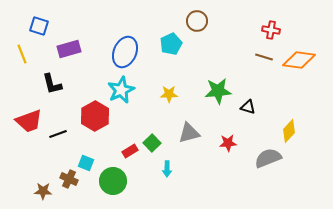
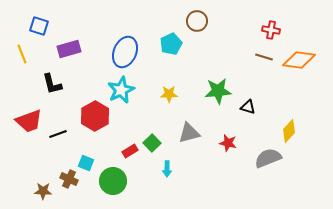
red star: rotated 18 degrees clockwise
